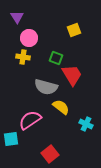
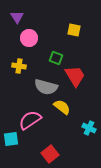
yellow square: rotated 32 degrees clockwise
yellow cross: moved 4 px left, 9 px down
red trapezoid: moved 3 px right, 1 px down
yellow semicircle: moved 1 px right
cyan cross: moved 3 px right, 4 px down
